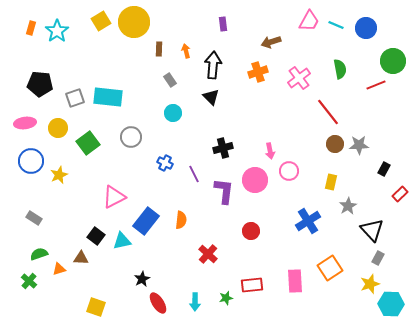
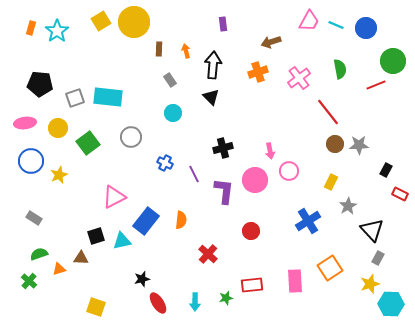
black rectangle at (384, 169): moved 2 px right, 1 px down
yellow rectangle at (331, 182): rotated 14 degrees clockwise
red rectangle at (400, 194): rotated 70 degrees clockwise
black square at (96, 236): rotated 36 degrees clockwise
black star at (142, 279): rotated 14 degrees clockwise
